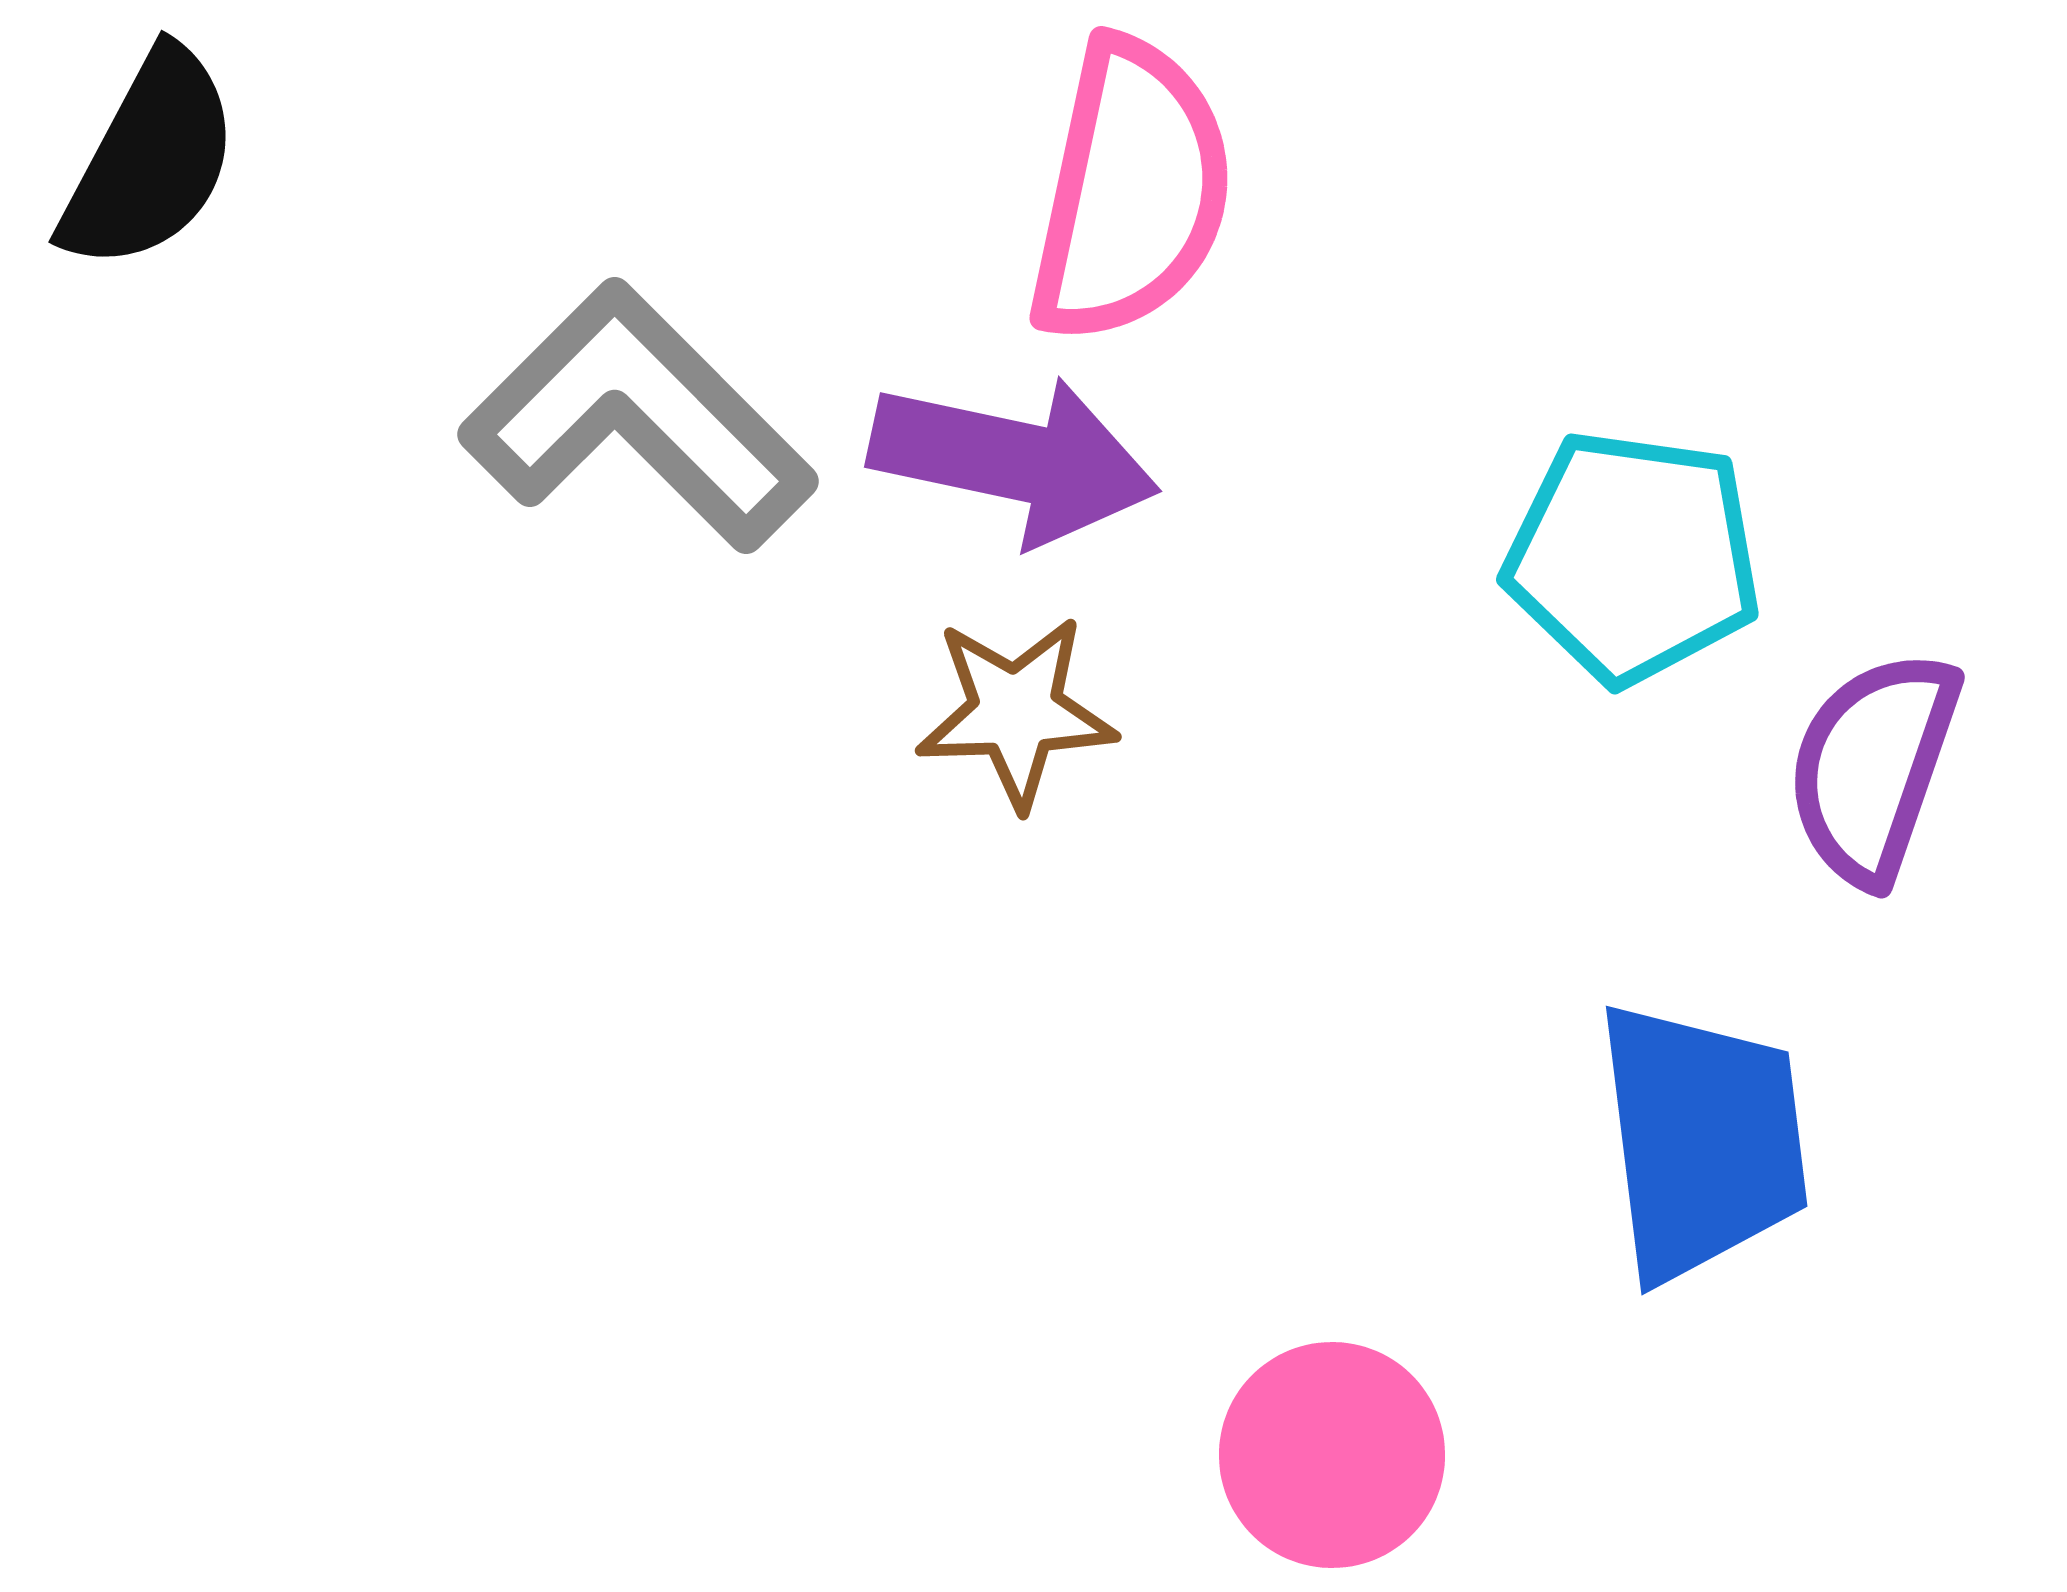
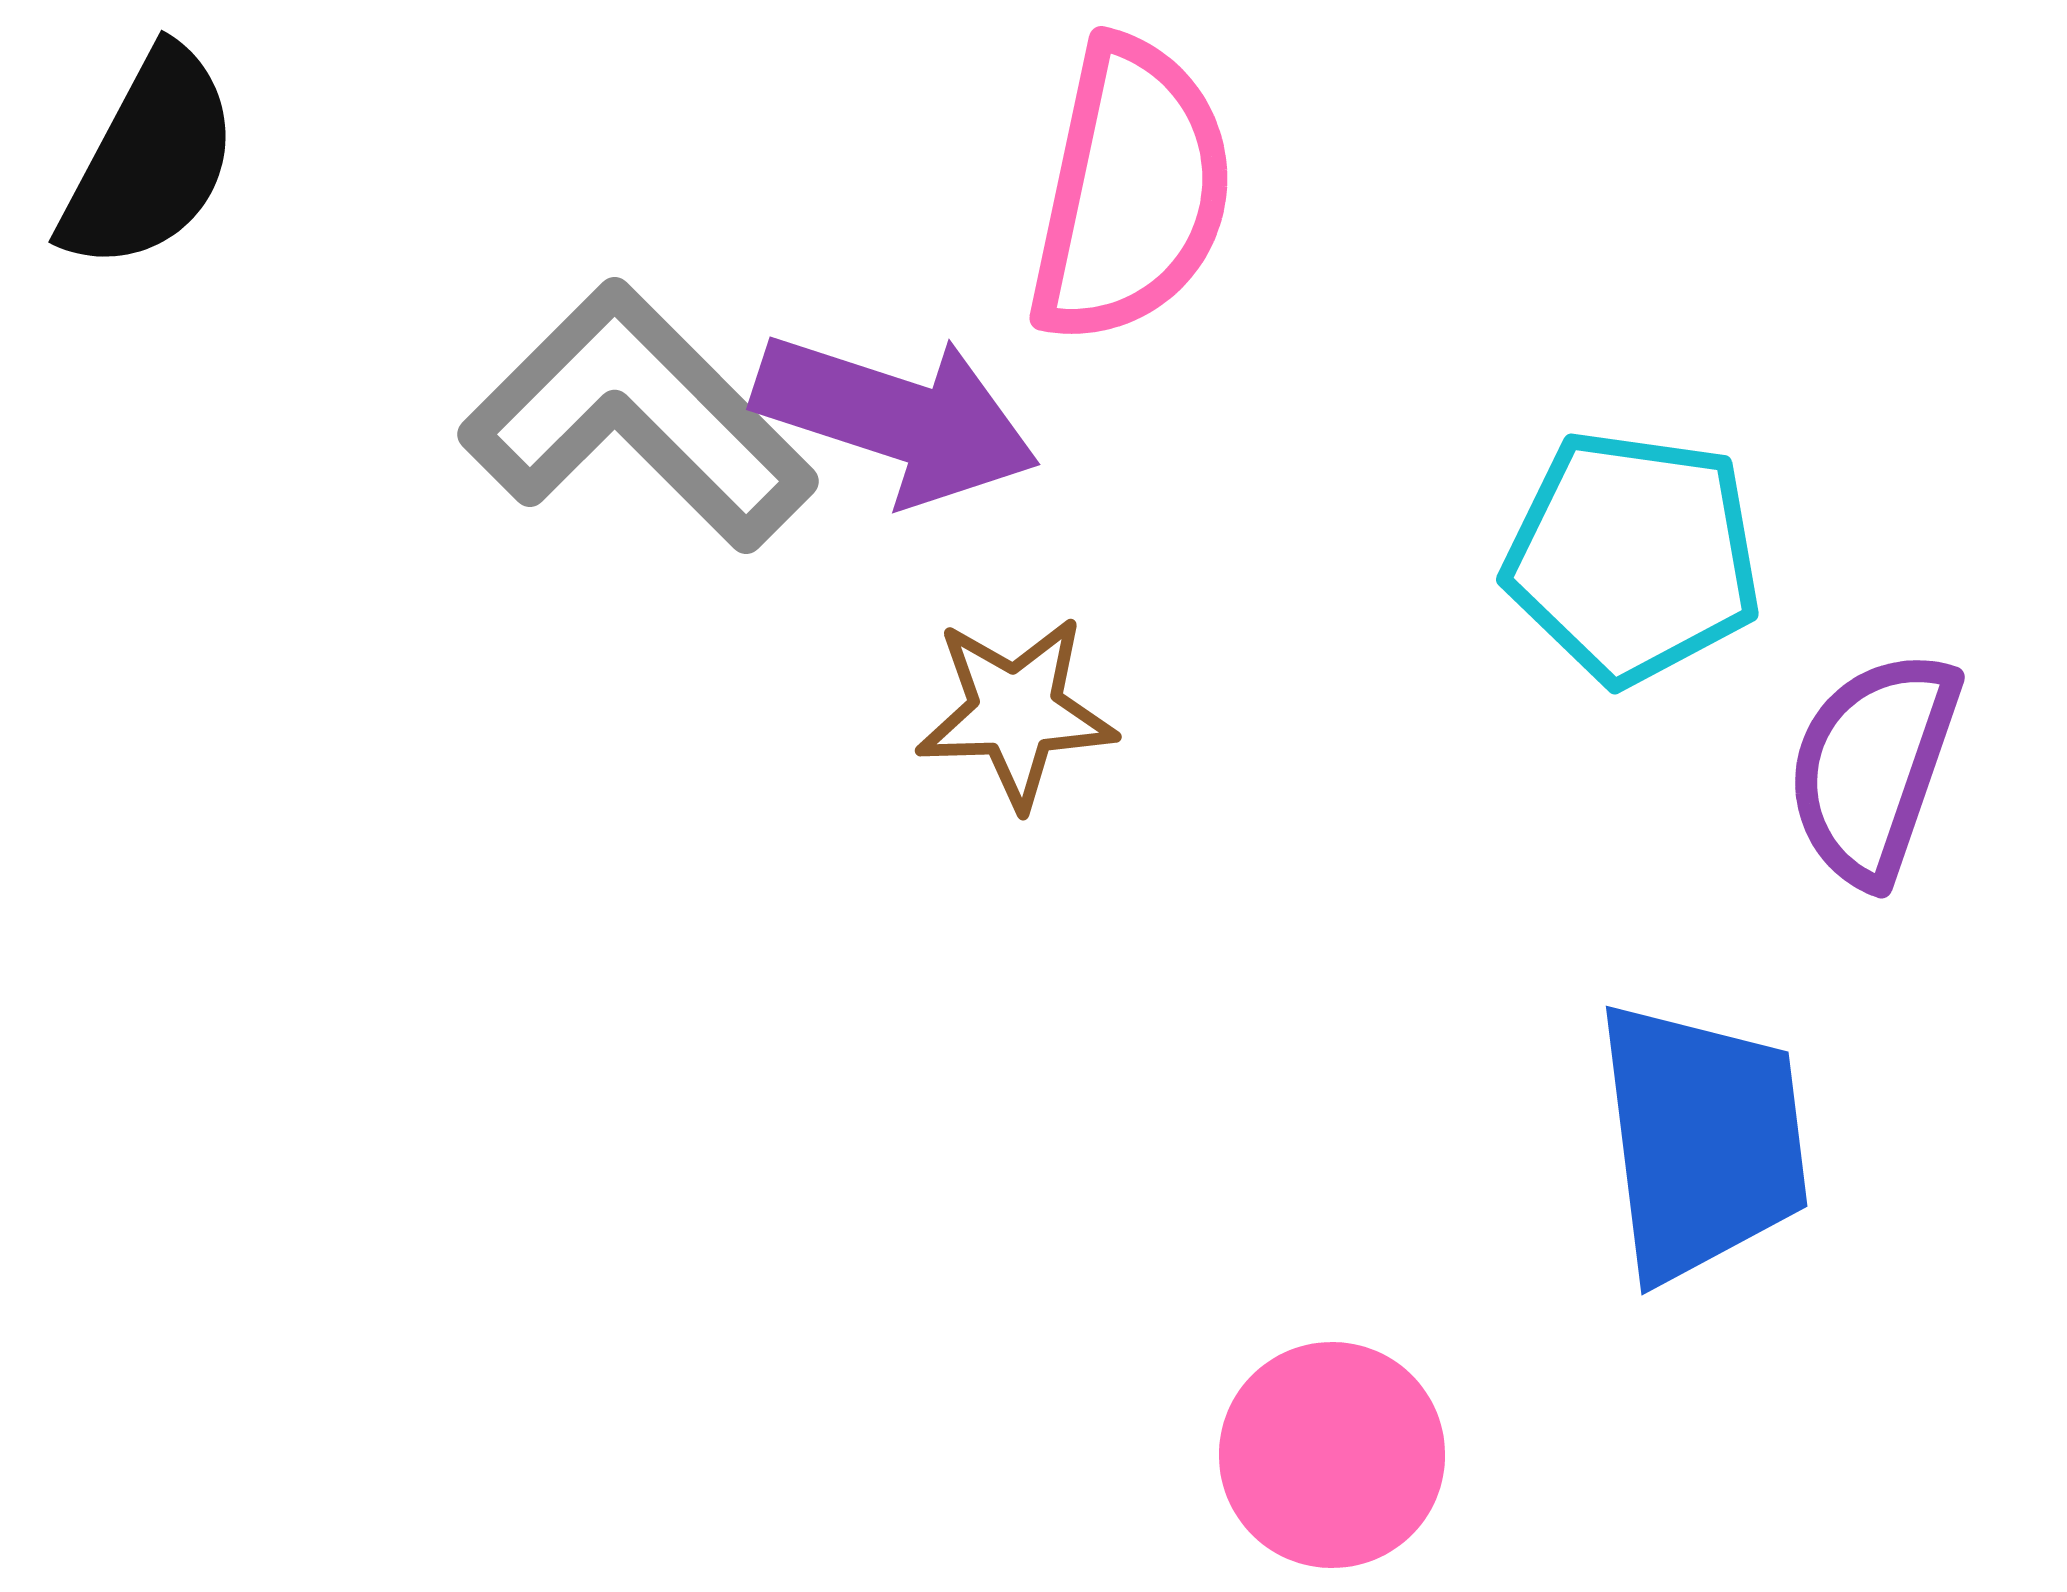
purple arrow: moved 118 px left, 42 px up; rotated 6 degrees clockwise
